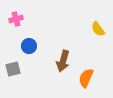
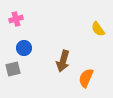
blue circle: moved 5 px left, 2 px down
